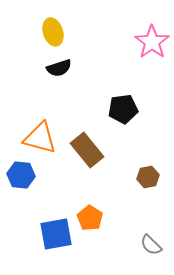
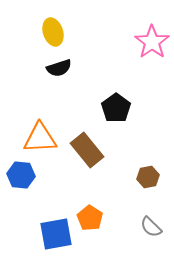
black pentagon: moved 7 px left, 1 px up; rotated 28 degrees counterclockwise
orange triangle: rotated 18 degrees counterclockwise
gray semicircle: moved 18 px up
